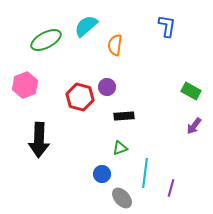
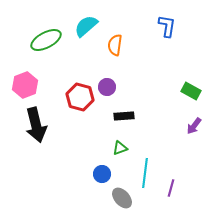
black arrow: moved 3 px left, 15 px up; rotated 16 degrees counterclockwise
